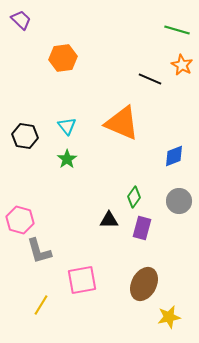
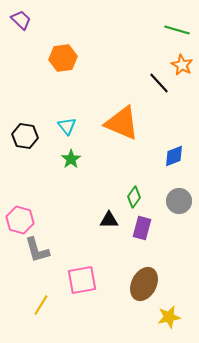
black line: moved 9 px right, 4 px down; rotated 25 degrees clockwise
green star: moved 4 px right
gray L-shape: moved 2 px left, 1 px up
